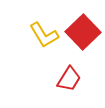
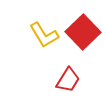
red trapezoid: moved 1 px left, 1 px down
